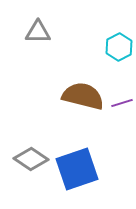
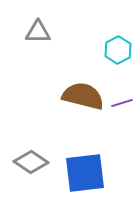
cyan hexagon: moved 1 px left, 3 px down
gray diamond: moved 3 px down
blue square: moved 8 px right, 4 px down; rotated 12 degrees clockwise
